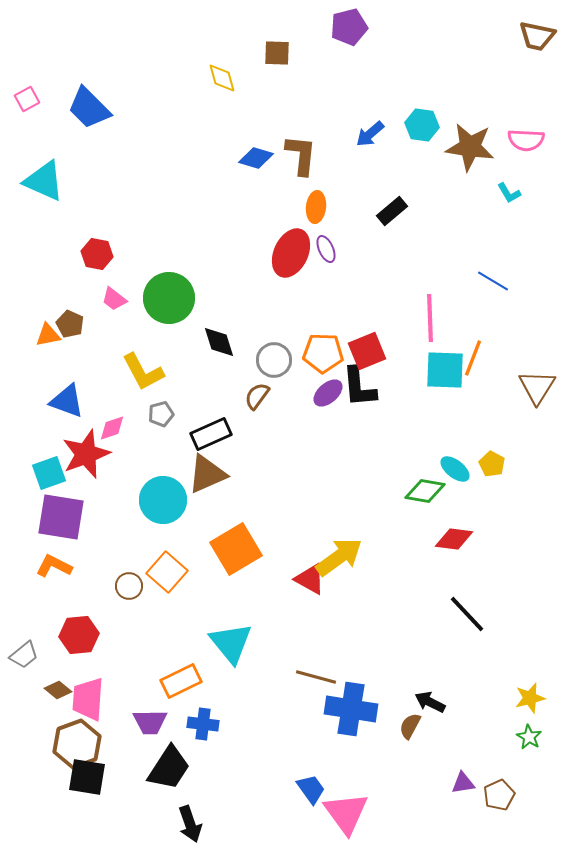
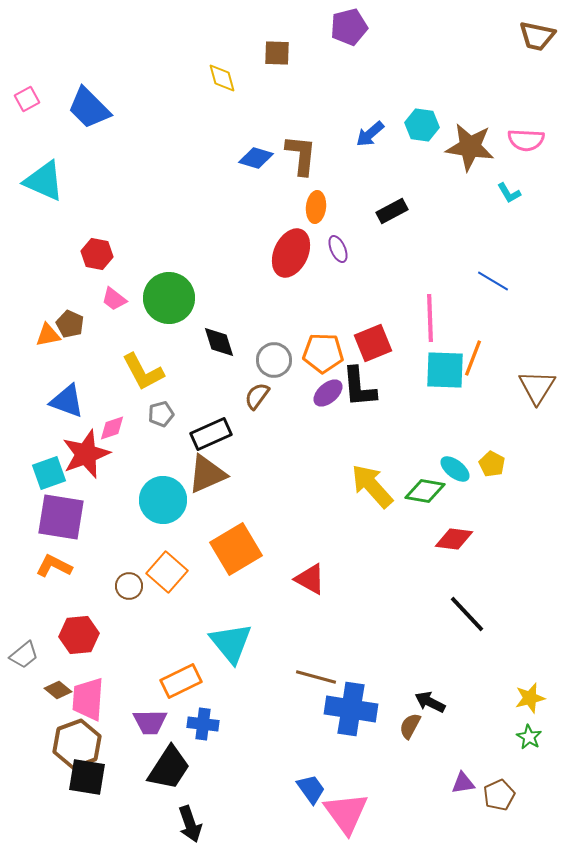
black rectangle at (392, 211): rotated 12 degrees clockwise
purple ellipse at (326, 249): moved 12 px right
red square at (367, 351): moved 6 px right, 8 px up
yellow arrow at (339, 557): moved 33 px right, 71 px up; rotated 96 degrees counterclockwise
